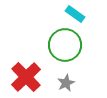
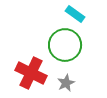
red cross: moved 5 px right, 4 px up; rotated 20 degrees counterclockwise
